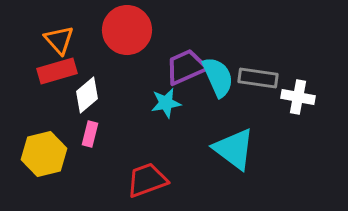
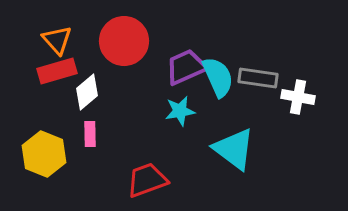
red circle: moved 3 px left, 11 px down
orange triangle: moved 2 px left
white diamond: moved 3 px up
cyan star: moved 14 px right, 8 px down
pink rectangle: rotated 15 degrees counterclockwise
yellow hexagon: rotated 24 degrees counterclockwise
